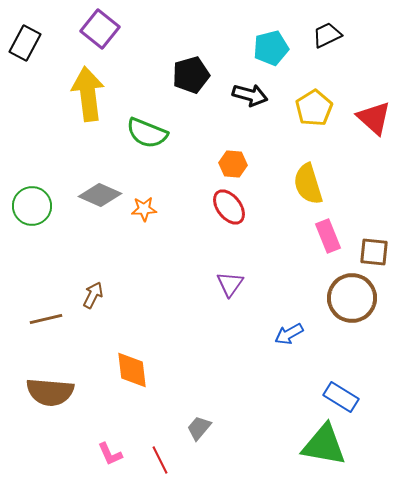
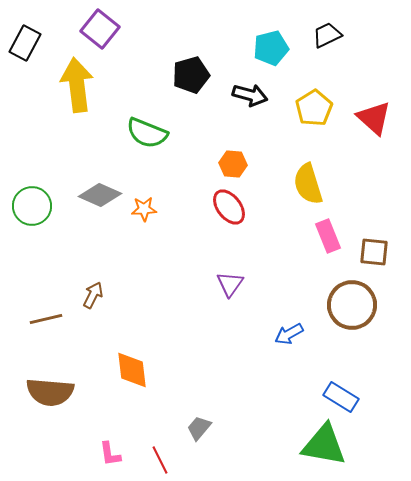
yellow arrow: moved 11 px left, 9 px up
brown circle: moved 7 px down
pink L-shape: rotated 16 degrees clockwise
